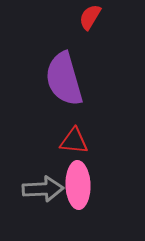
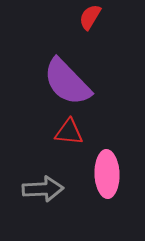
purple semicircle: moved 3 px right, 3 px down; rotated 28 degrees counterclockwise
red triangle: moved 5 px left, 9 px up
pink ellipse: moved 29 px right, 11 px up
